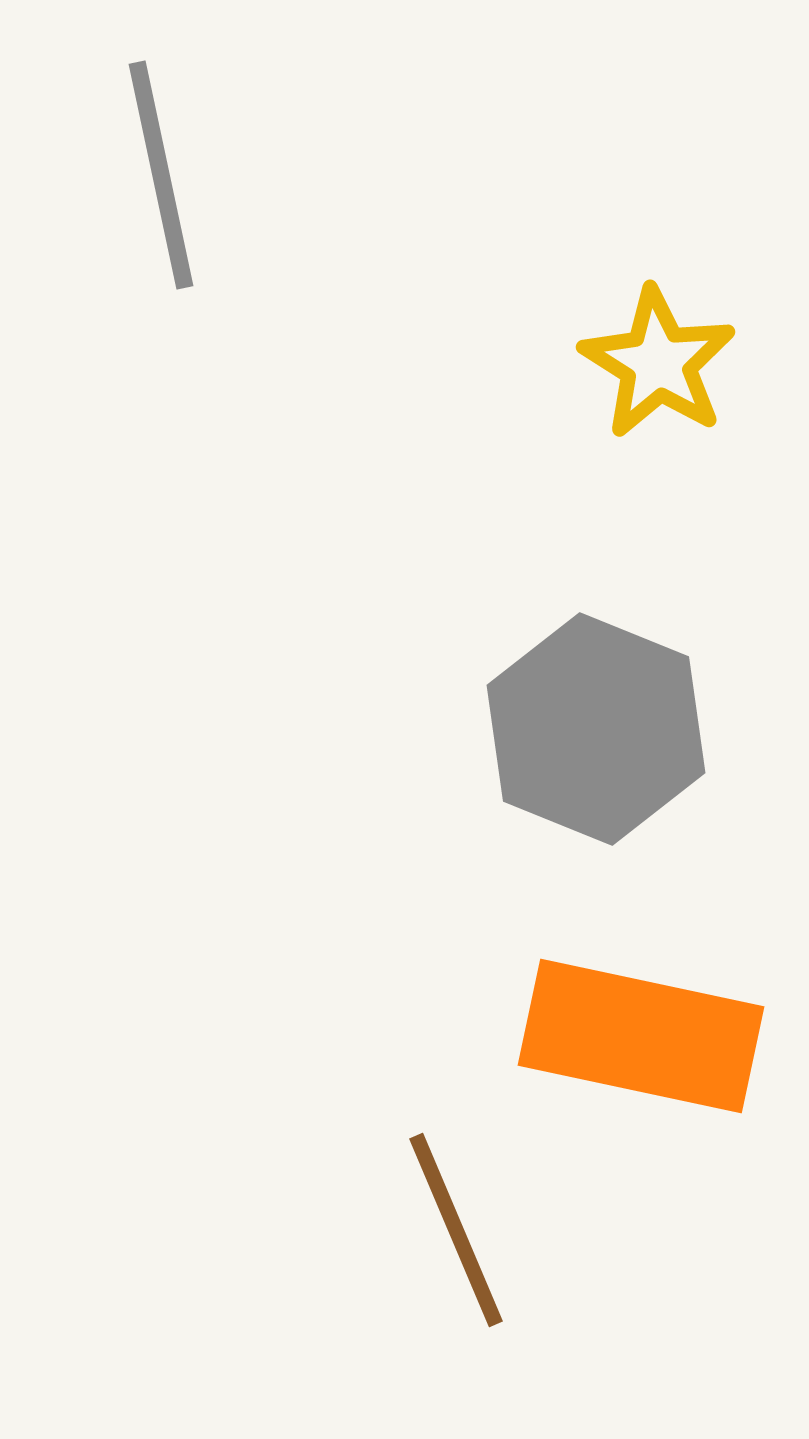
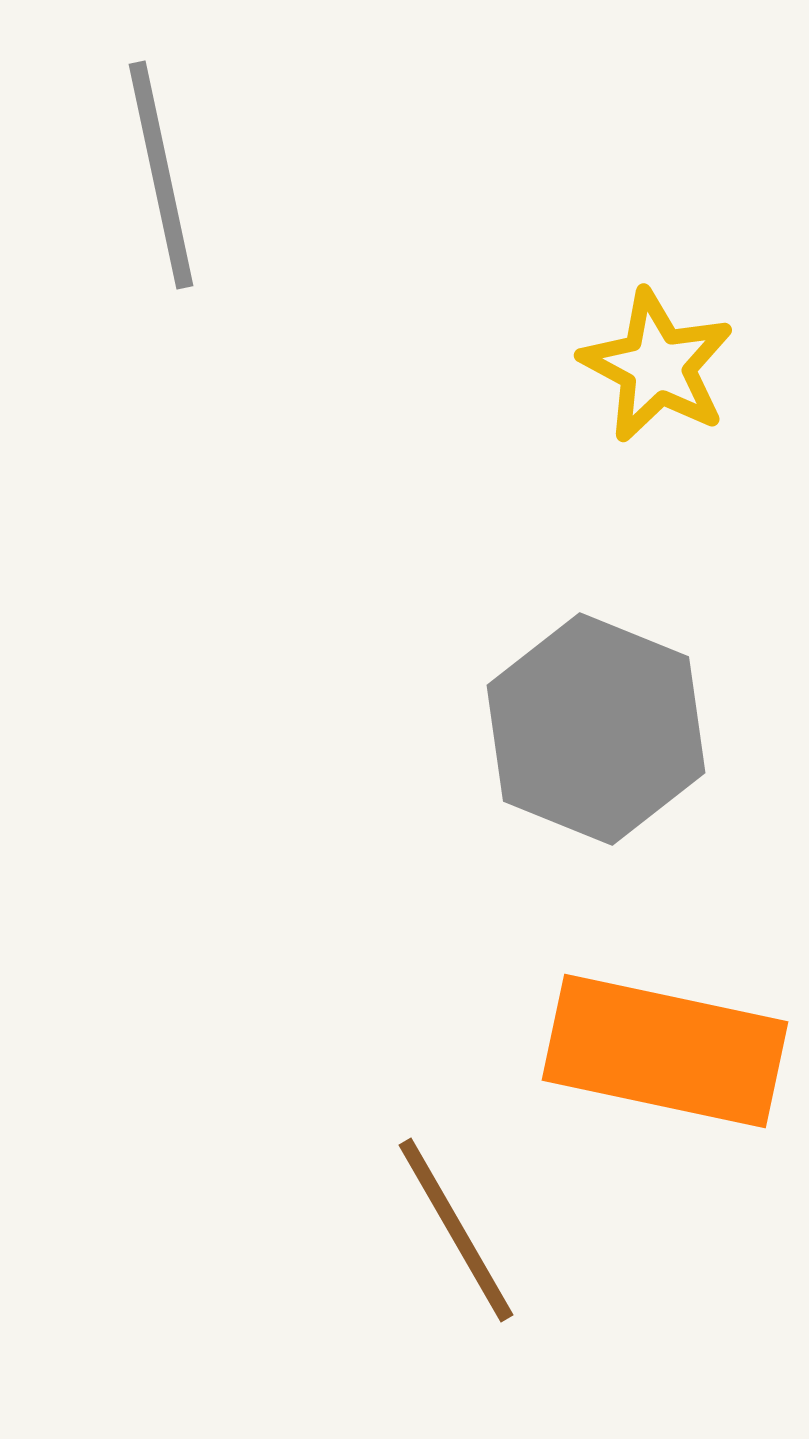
yellow star: moved 1 px left, 3 px down; rotated 4 degrees counterclockwise
orange rectangle: moved 24 px right, 15 px down
brown line: rotated 7 degrees counterclockwise
